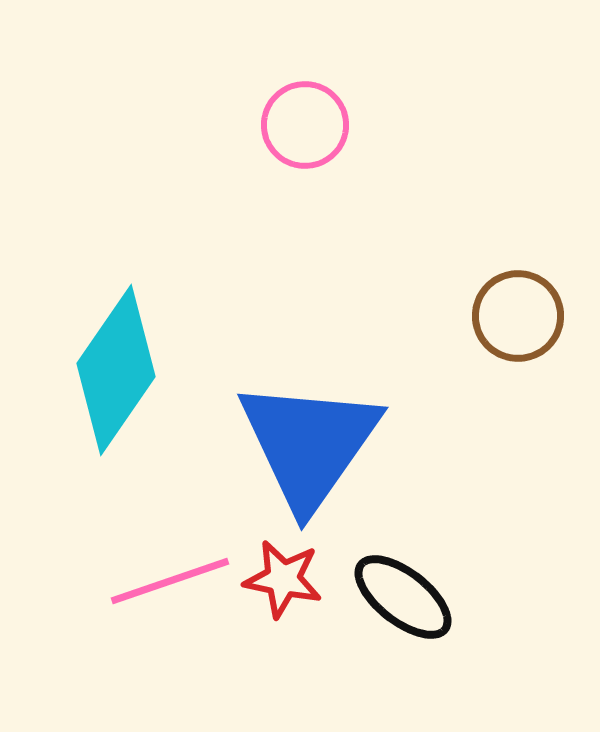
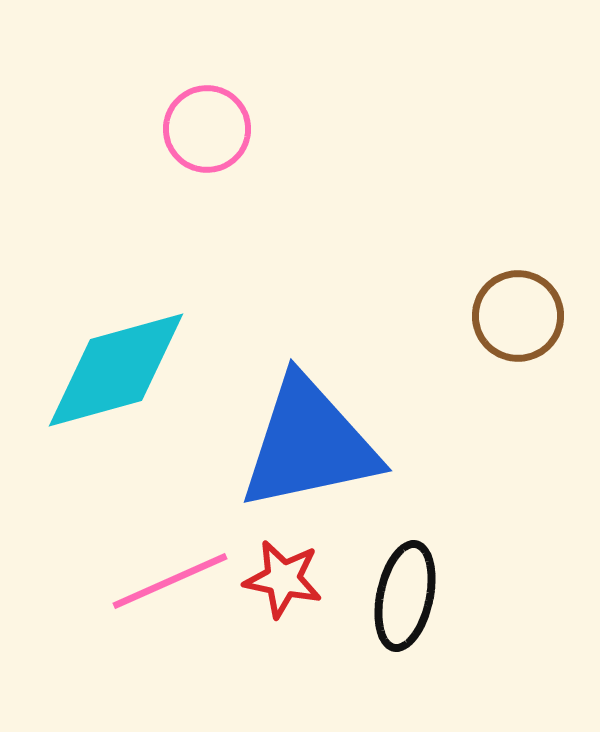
pink circle: moved 98 px left, 4 px down
cyan diamond: rotated 40 degrees clockwise
blue triangle: rotated 43 degrees clockwise
pink line: rotated 5 degrees counterclockwise
black ellipse: moved 2 px right, 1 px up; rotated 64 degrees clockwise
